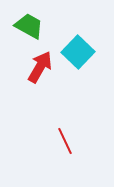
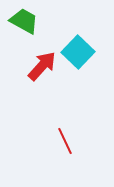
green trapezoid: moved 5 px left, 5 px up
red arrow: moved 2 px right, 1 px up; rotated 12 degrees clockwise
